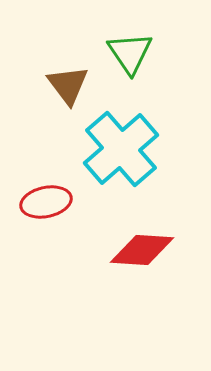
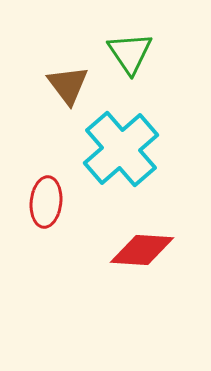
red ellipse: rotated 72 degrees counterclockwise
